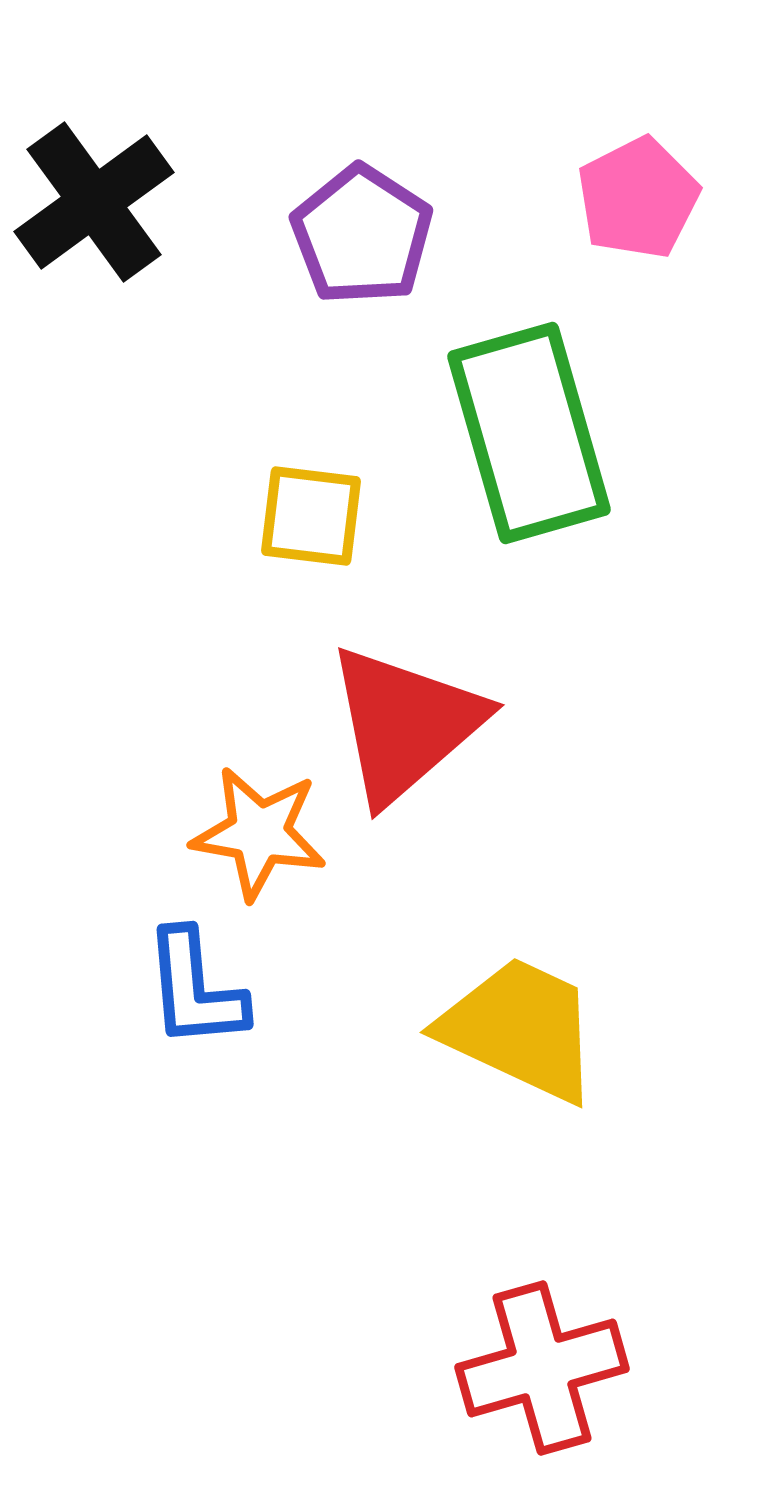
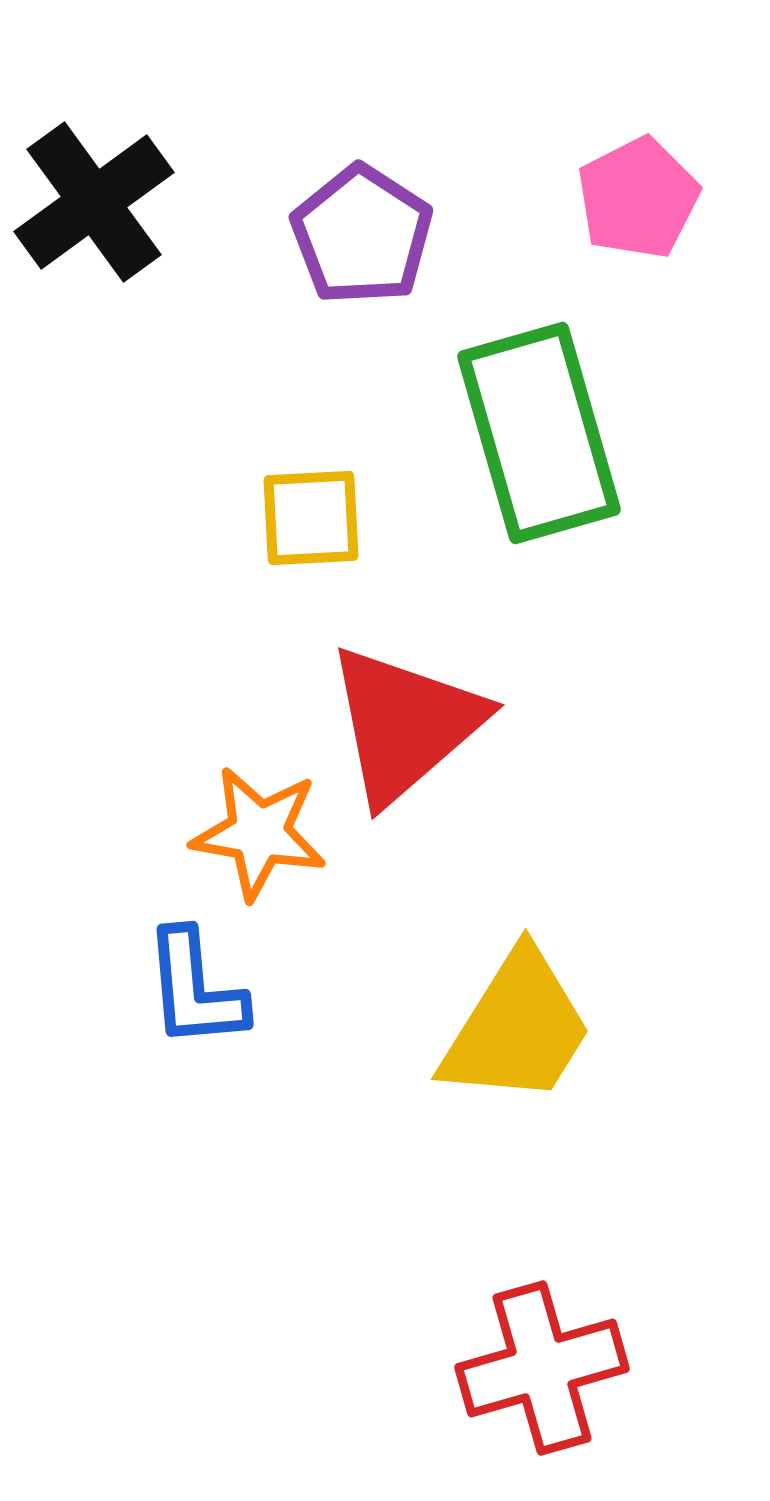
green rectangle: moved 10 px right
yellow square: moved 2 px down; rotated 10 degrees counterclockwise
yellow trapezoid: moved 3 px left, 1 px up; rotated 97 degrees clockwise
